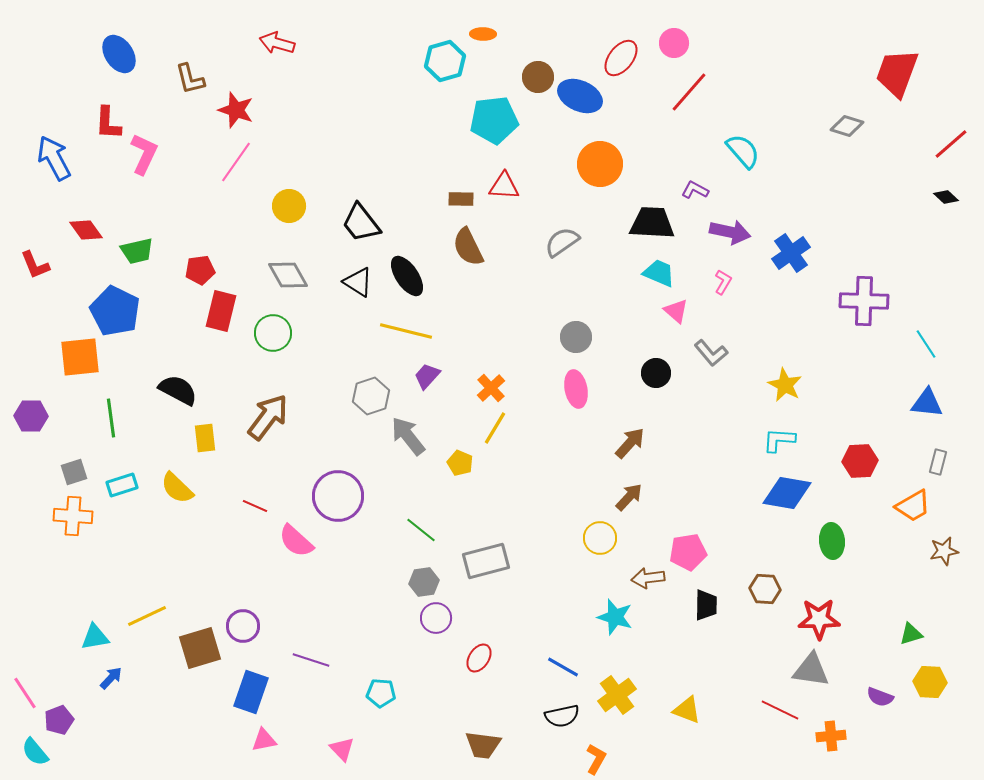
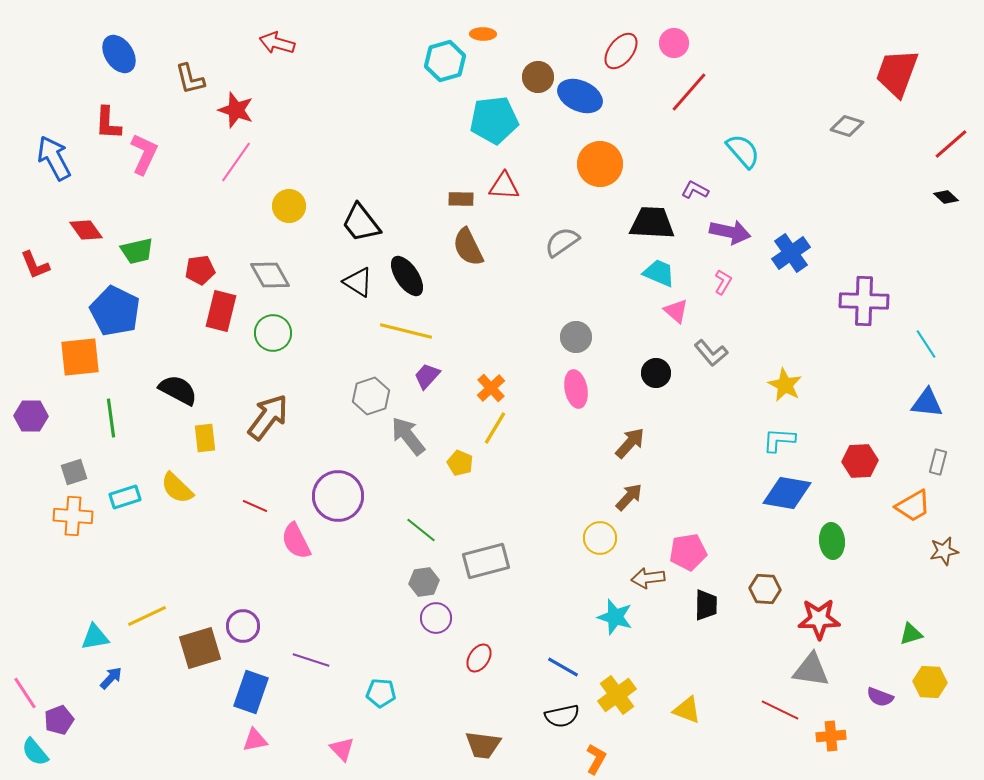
red ellipse at (621, 58): moved 7 px up
gray diamond at (288, 275): moved 18 px left
cyan rectangle at (122, 485): moved 3 px right, 12 px down
pink semicircle at (296, 541): rotated 21 degrees clockwise
pink triangle at (264, 740): moved 9 px left
